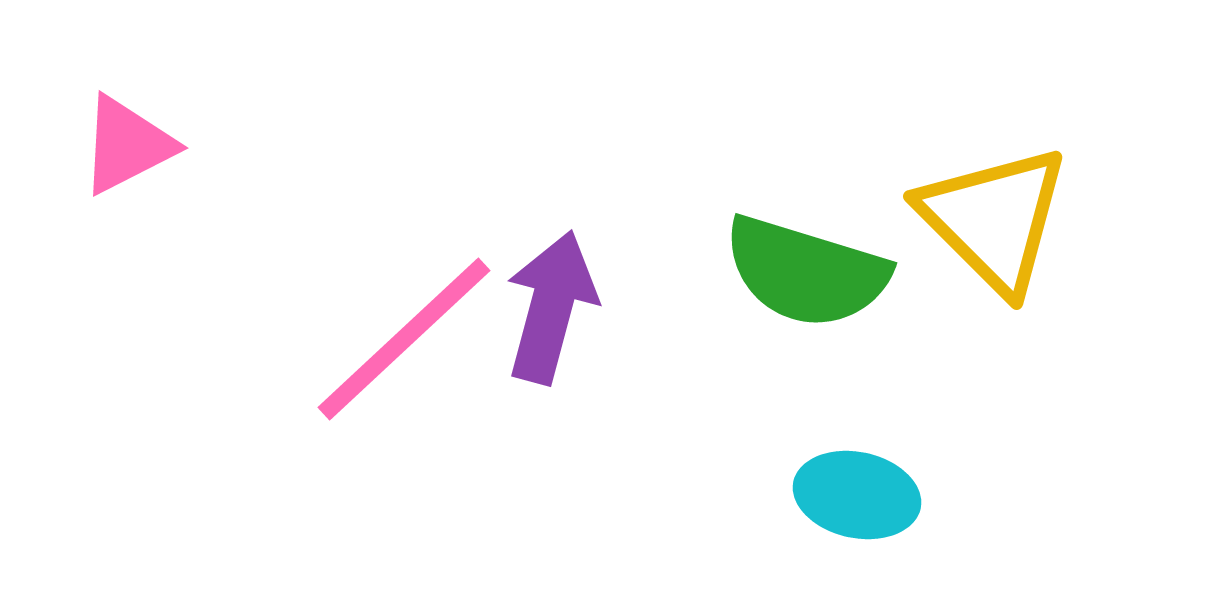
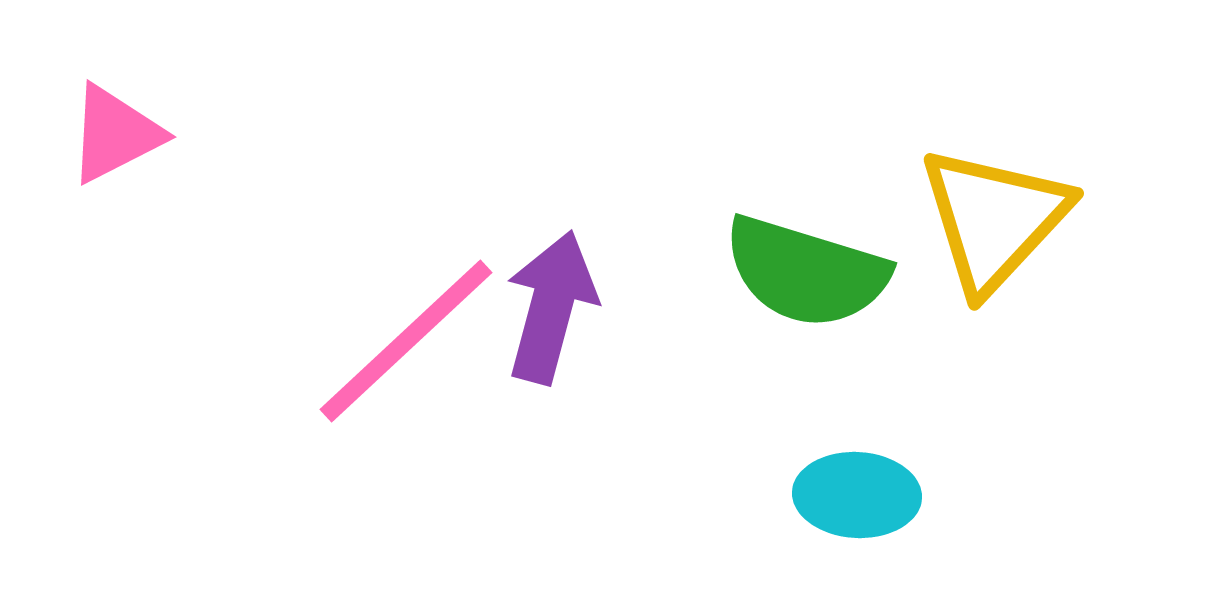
pink triangle: moved 12 px left, 11 px up
yellow triangle: rotated 28 degrees clockwise
pink line: moved 2 px right, 2 px down
cyan ellipse: rotated 9 degrees counterclockwise
